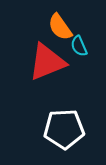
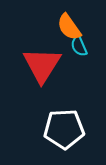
orange semicircle: moved 9 px right
red triangle: moved 5 px left, 3 px down; rotated 36 degrees counterclockwise
